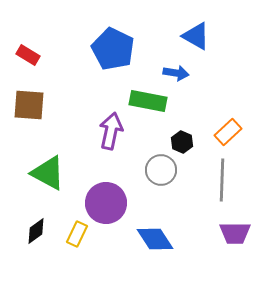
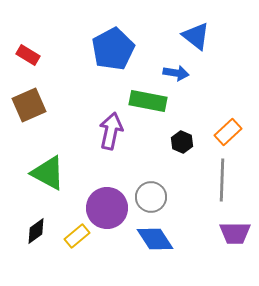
blue triangle: rotated 8 degrees clockwise
blue pentagon: rotated 18 degrees clockwise
brown square: rotated 28 degrees counterclockwise
gray circle: moved 10 px left, 27 px down
purple circle: moved 1 px right, 5 px down
yellow rectangle: moved 2 px down; rotated 25 degrees clockwise
